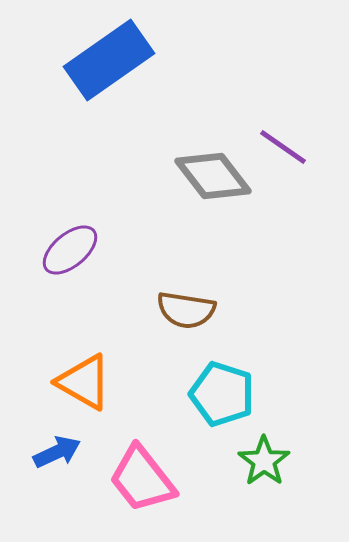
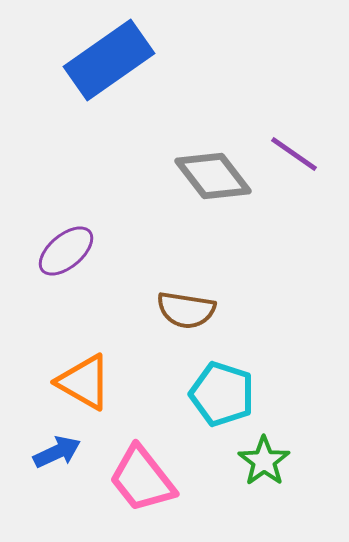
purple line: moved 11 px right, 7 px down
purple ellipse: moved 4 px left, 1 px down
